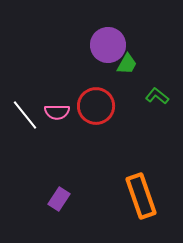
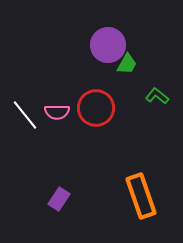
red circle: moved 2 px down
